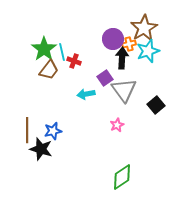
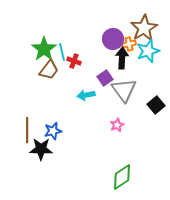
cyan arrow: moved 1 px down
black star: rotated 15 degrees counterclockwise
